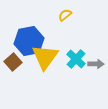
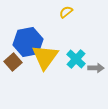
yellow semicircle: moved 1 px right, 3 px up
blue hexagon: moved 1 px left, 1 px down
gray arrow: moved 4 px down
